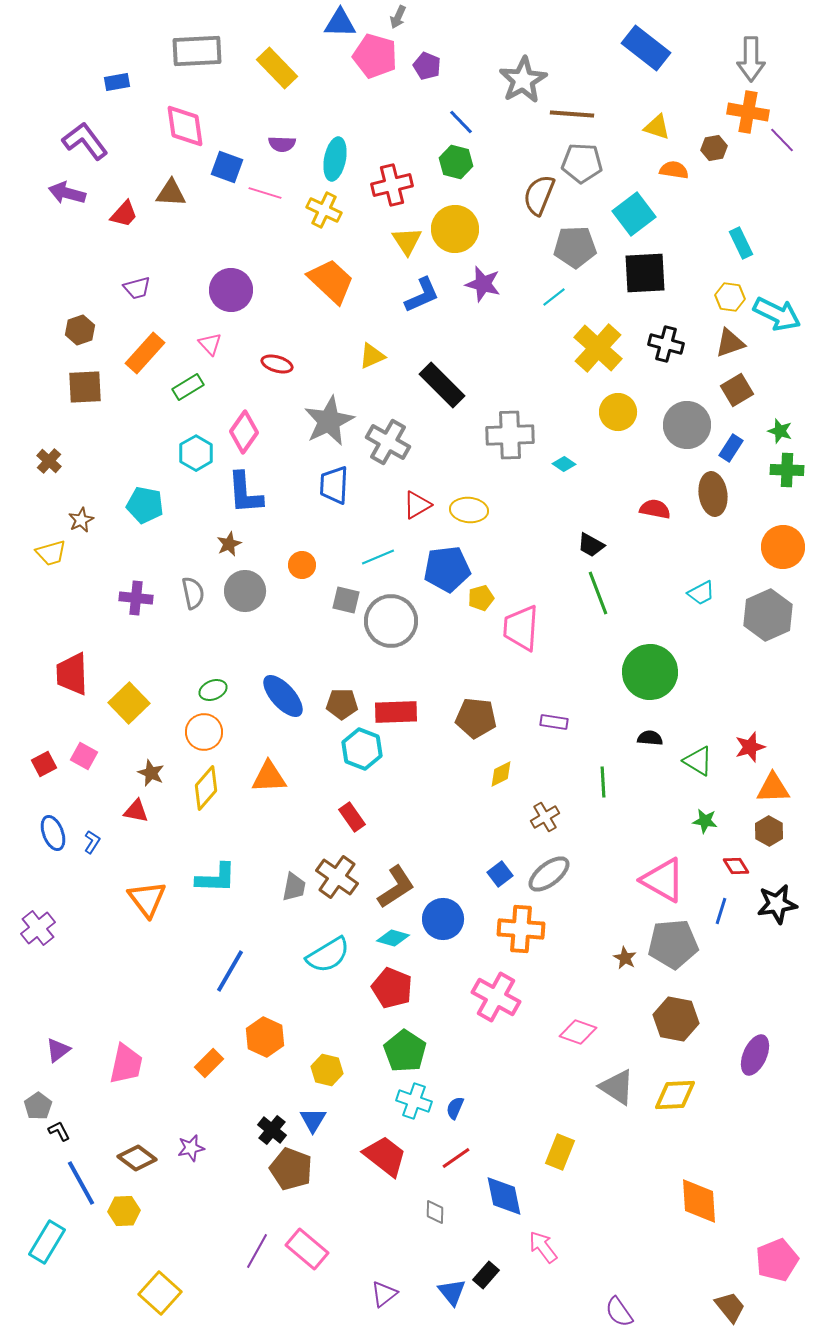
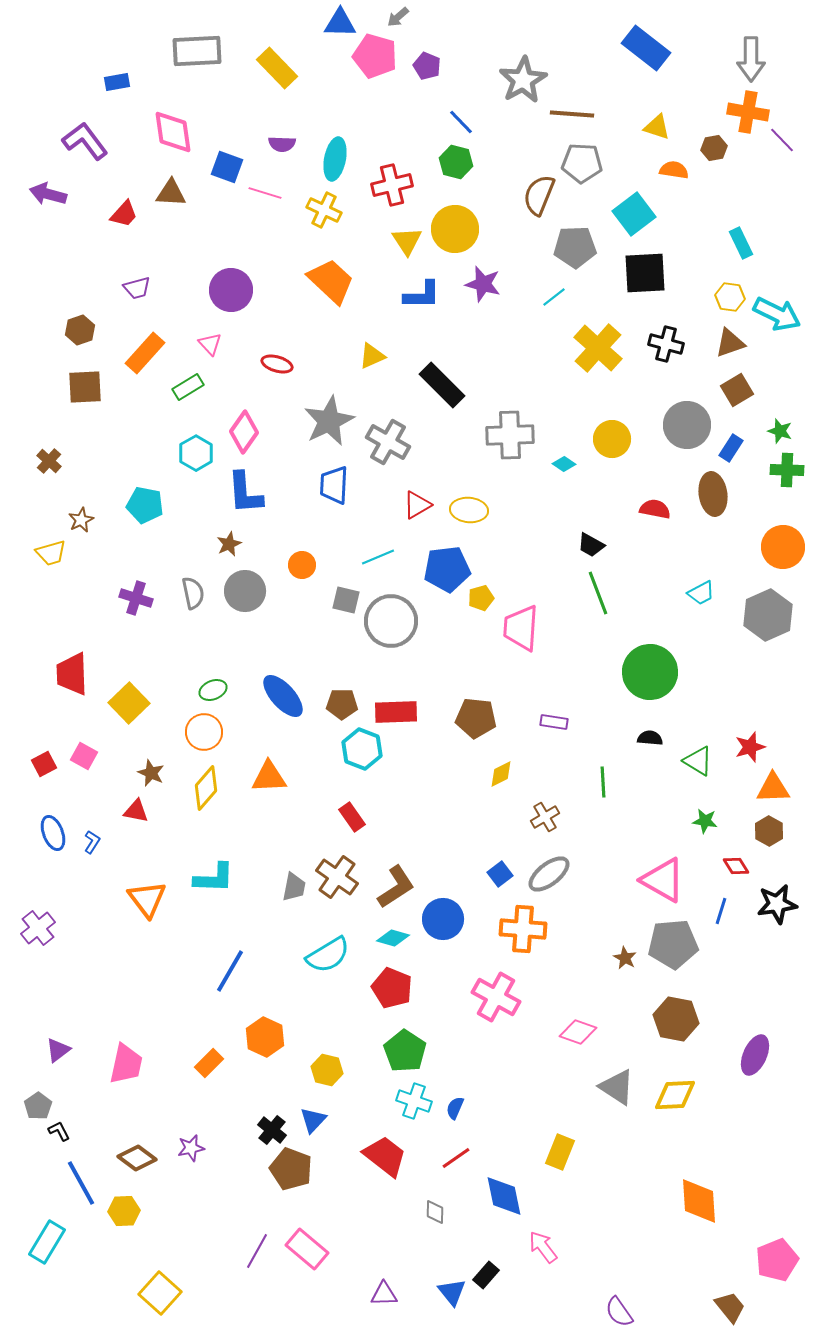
gray arrow at (398, 17): rotated 25 degrees clockwise
pink diamond at (185, 126): moved 12 px left, 6 px down
purple arrow at (67, 193): moved 19 px left, 1 px down
blue L-shape at (422, 295): rotated 24 degrees clockwise
yellow circle at (618, 412): moved 6 px left, 27 px down
purple cross at (136, 598): rotated 12 degrees clockwise
cyan L-shape at (216, 878): moved 2 px left
orange cross at (521, 929): moved 2 px right
blue triangle at (313, 1120): rotated 12 degrees clockwise
purple triangle at (384, 1294): rotated 36 degrees clockwise
